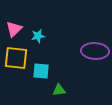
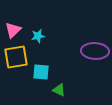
pink triangle: moved 1 px left, 1 px down
yellow square: moved 1 px up; rotated 15 degrees counterclockwise
cyan square: moved 1 px down
green triangle: rotated 32 degrees clockwise
